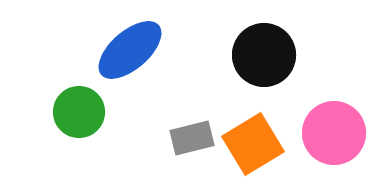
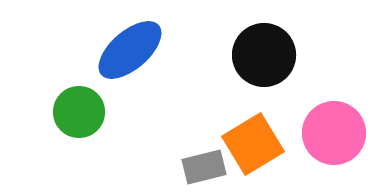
gray rectangle: moved 12 px right, 29 px down
